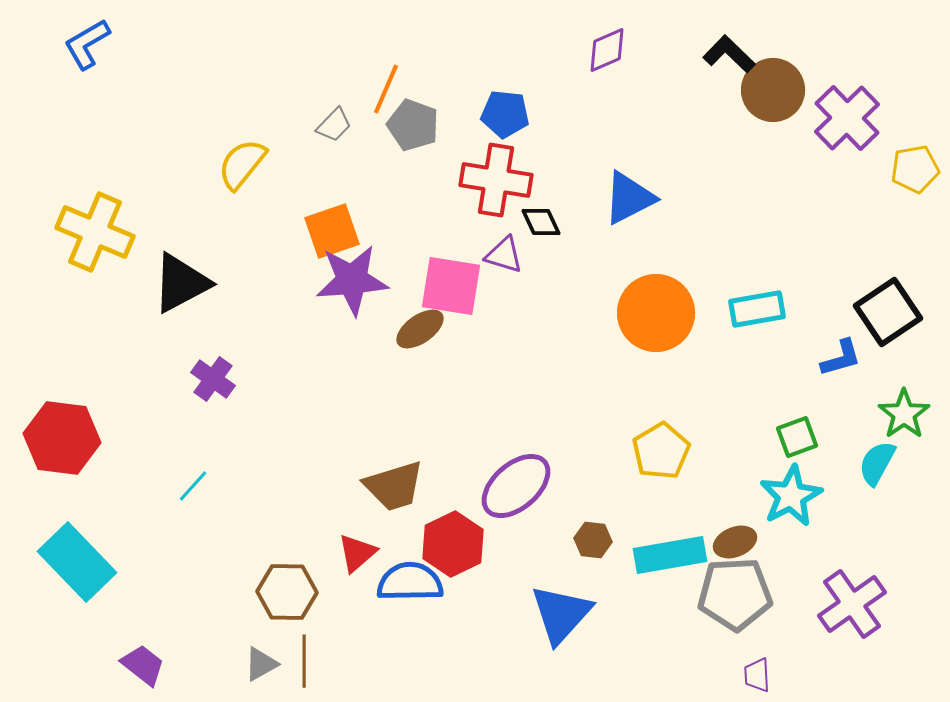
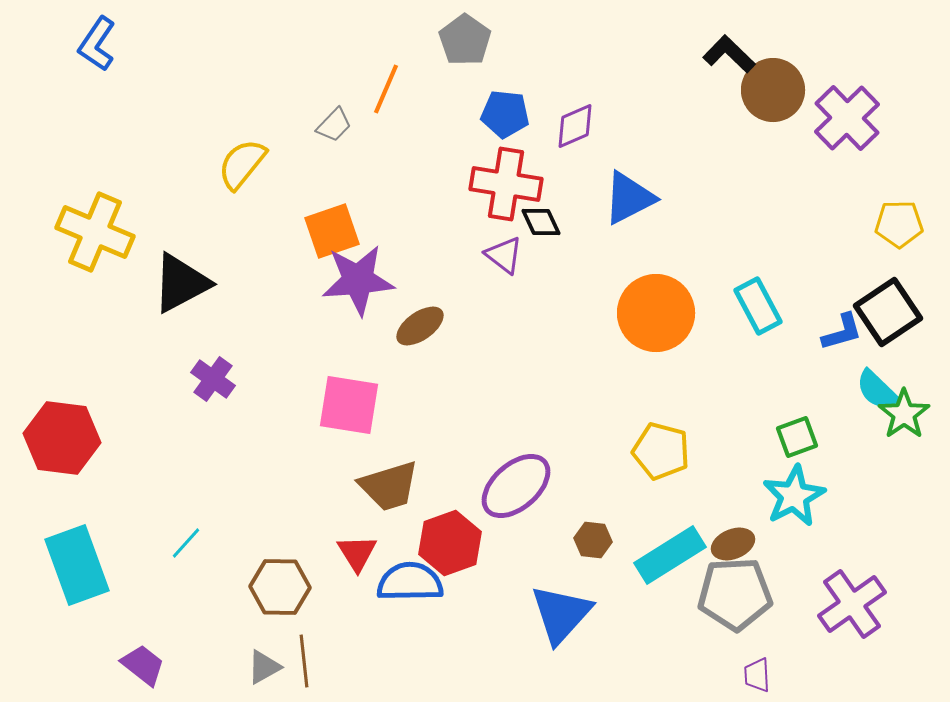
blue L-shape at (87, 44): moved 10 px right; rotated 26 degrees counterclockwise
purple diamond at (607, 50): moved 32 px left, 76 px down
gray pentagon at (413, 125): moved 52 px right, 85 px up; rotated 15 degrees clockwise
yellow pentagon at (915, 169): moved 16 px left, 55 px down; rotated 9 degrees clockwise
red cross at (496, 180): moved 10 px right, 4 px down
purple triangle at (504, 255): rotated 21 degrees clockwise
purple star at (352, 280): moved 6 px right
pink square at (451, 286): moved 102 px left, 119 px down
cyan rectangle at (757, 309): moved 1 px right, 3 px up; rotated 72 degrees clockwise
brown ellipse at (420, 329): moved 3 px up
blue L-shape at (841, 358): moved 1 px right, 26 px up
yellow pentagon at (661, 451): rotated 26 degrees counterclockwise
cyan semicircle at (877, 463): moved 73 px up; rotated 75 degrees counterclockwise
cyan line at (193, 486): moved 7 px left, 57 px down
brown trapezoid at (394, 486): moved 5 px left
cyan star at (791, 496): moved 3 px right
brown ellipse at (735, 542): moved 2 px left, 2 px down
red hexagon at (453, 544): moved 3 px left, 1 px up; rotated 6 degrees clockwise
red triangle at (357, 553): rotated 21 degrees counterclockwise
cyan rectangle at (670, 555): rotated 22 degrees counterclockwise
cyan rectangle at (77, 562): moved 3 px down; rotated 24 degrees clockwise
brown hexagon at (287, 592): moved 7 px left, 5 px up
brown line at (304, 661): rotated 6 degrees counterclockwise
gray triangle at (261, 664): moved 3 px right, 3 px down
